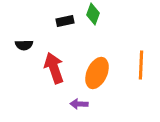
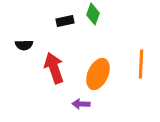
orange line: moved 1 px up
orange ellipse: moved 1 px right, 1 px down
purple arrow: moved 2 px right
